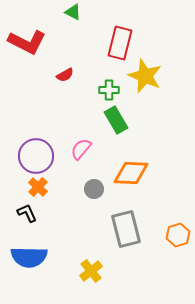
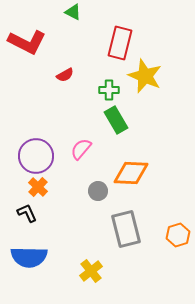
gray circle: moved 4 px right, 2 px down
